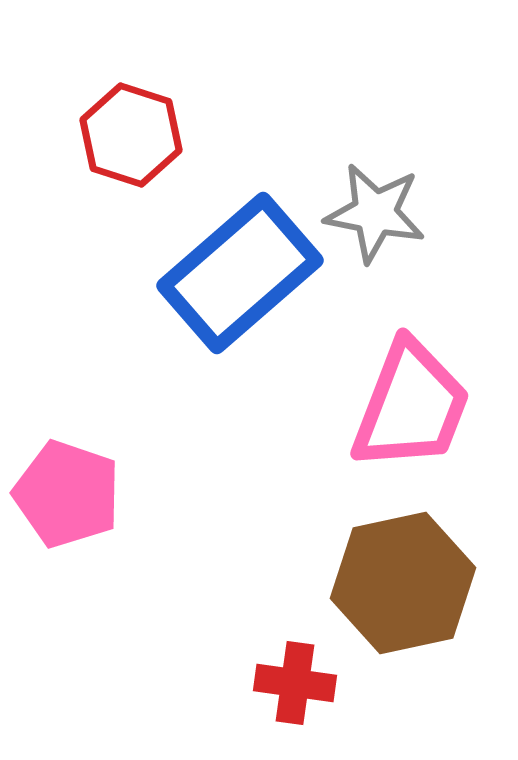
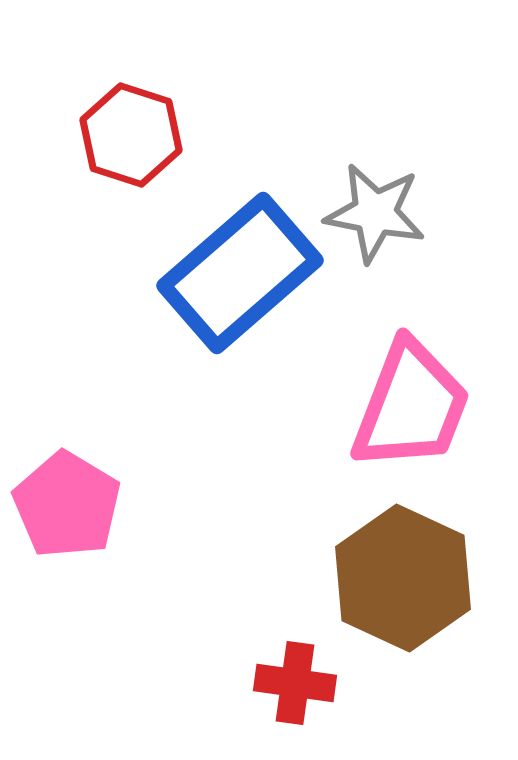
pink pentagon: moved 11 px down; rotated 12 degrees clockwise
brown hexagon: moved 5 px up; rotated 23 degrees counterclockwise
